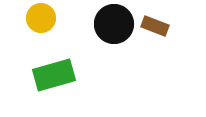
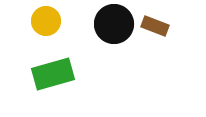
yellow circle: moved 5 px right, 3 px down
green rectangle: moved 1 px left, 1 px up
